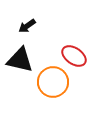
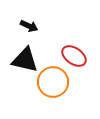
black arrow: moved 2 px right; rotated 120 degrees counterclockwise
black triangle: moved 5 px right
